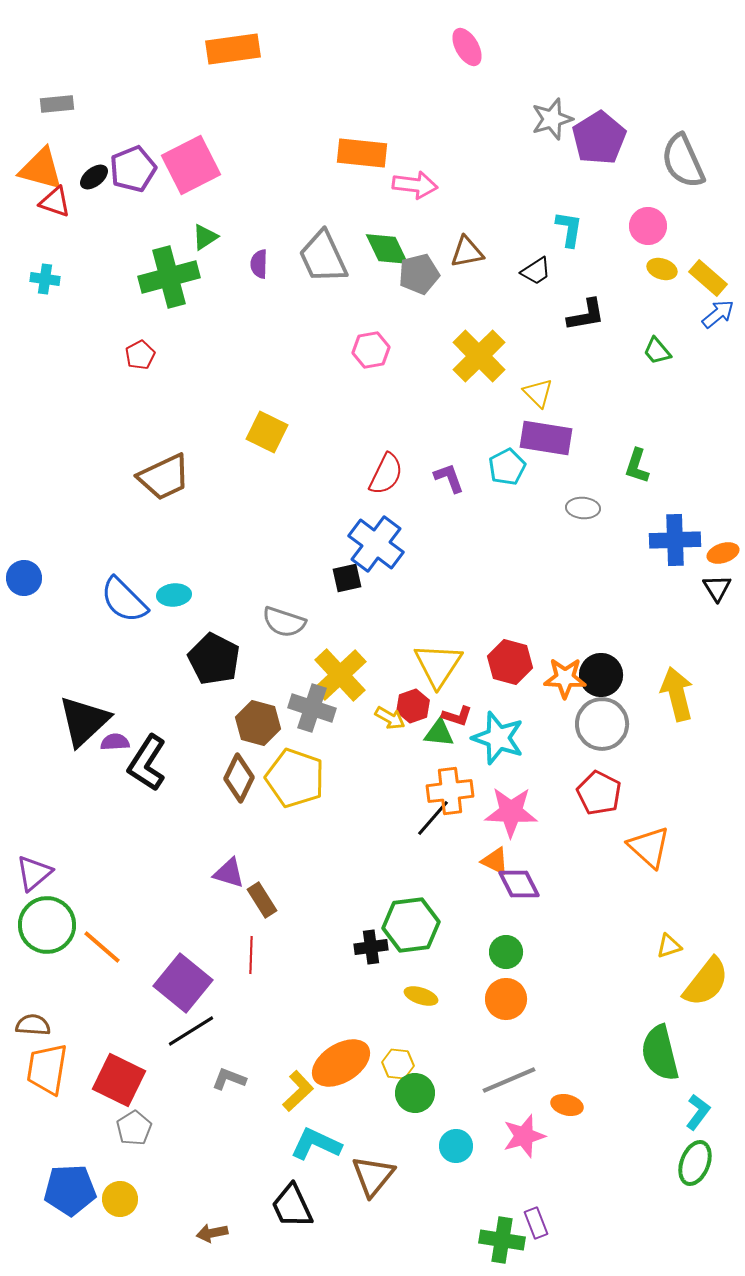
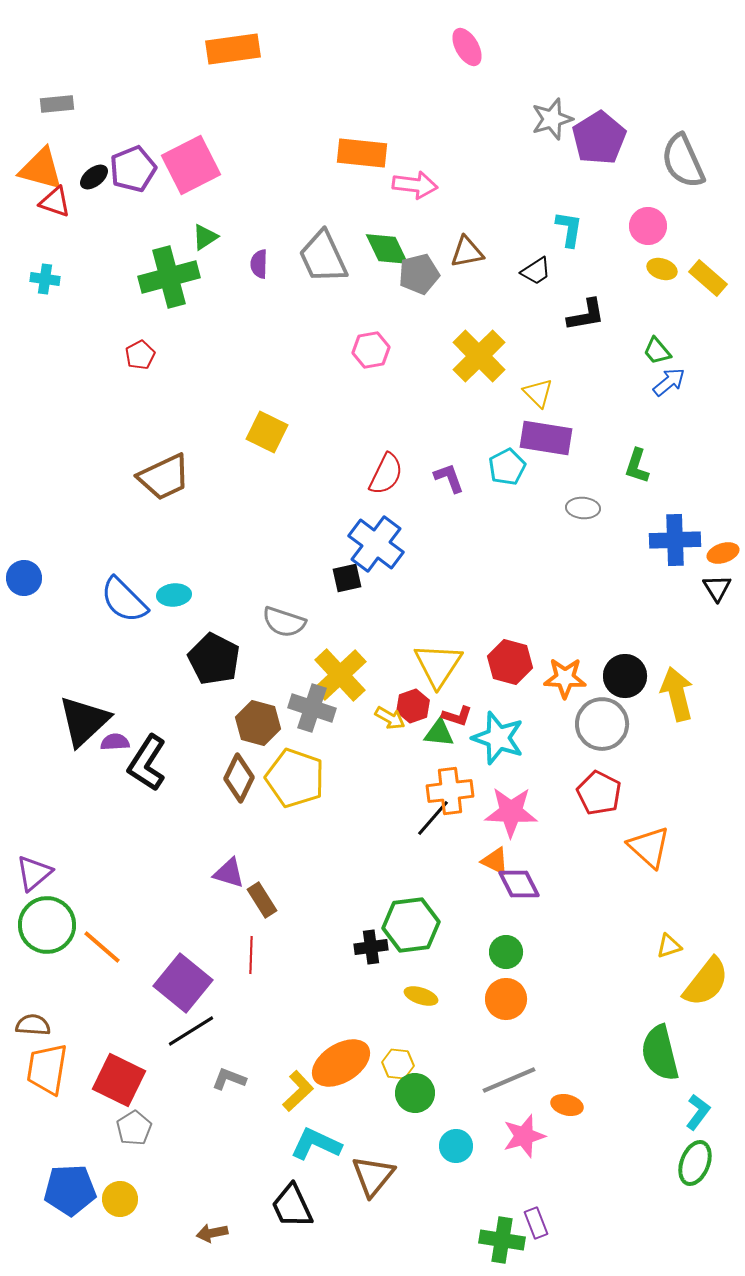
blue arrow at (718, 314): moved 49 px left, 68 px down
black circle at (601, 675): moved 24 px right, 1 px down
